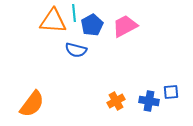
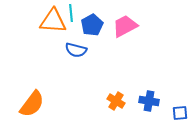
cyan line: moved 3 px left
blue square: moved 9 px right, 21 px down
orange cross: rotated 30 degrees counterclockwise
